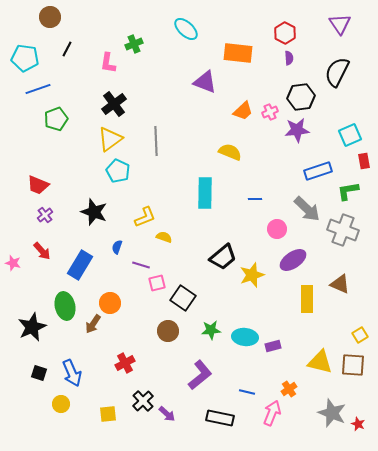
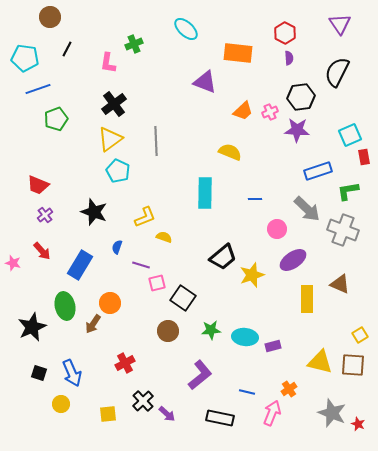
purple star at (297, 130): rotated 10 degrees clockwise
red rectangle at (364, 161): moved 4 px up
